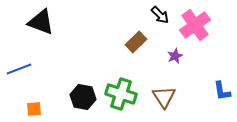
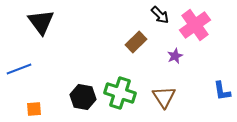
black triangle: rotated 32 degrees clockwise
green cross: moved 1 px left, 1 px up
